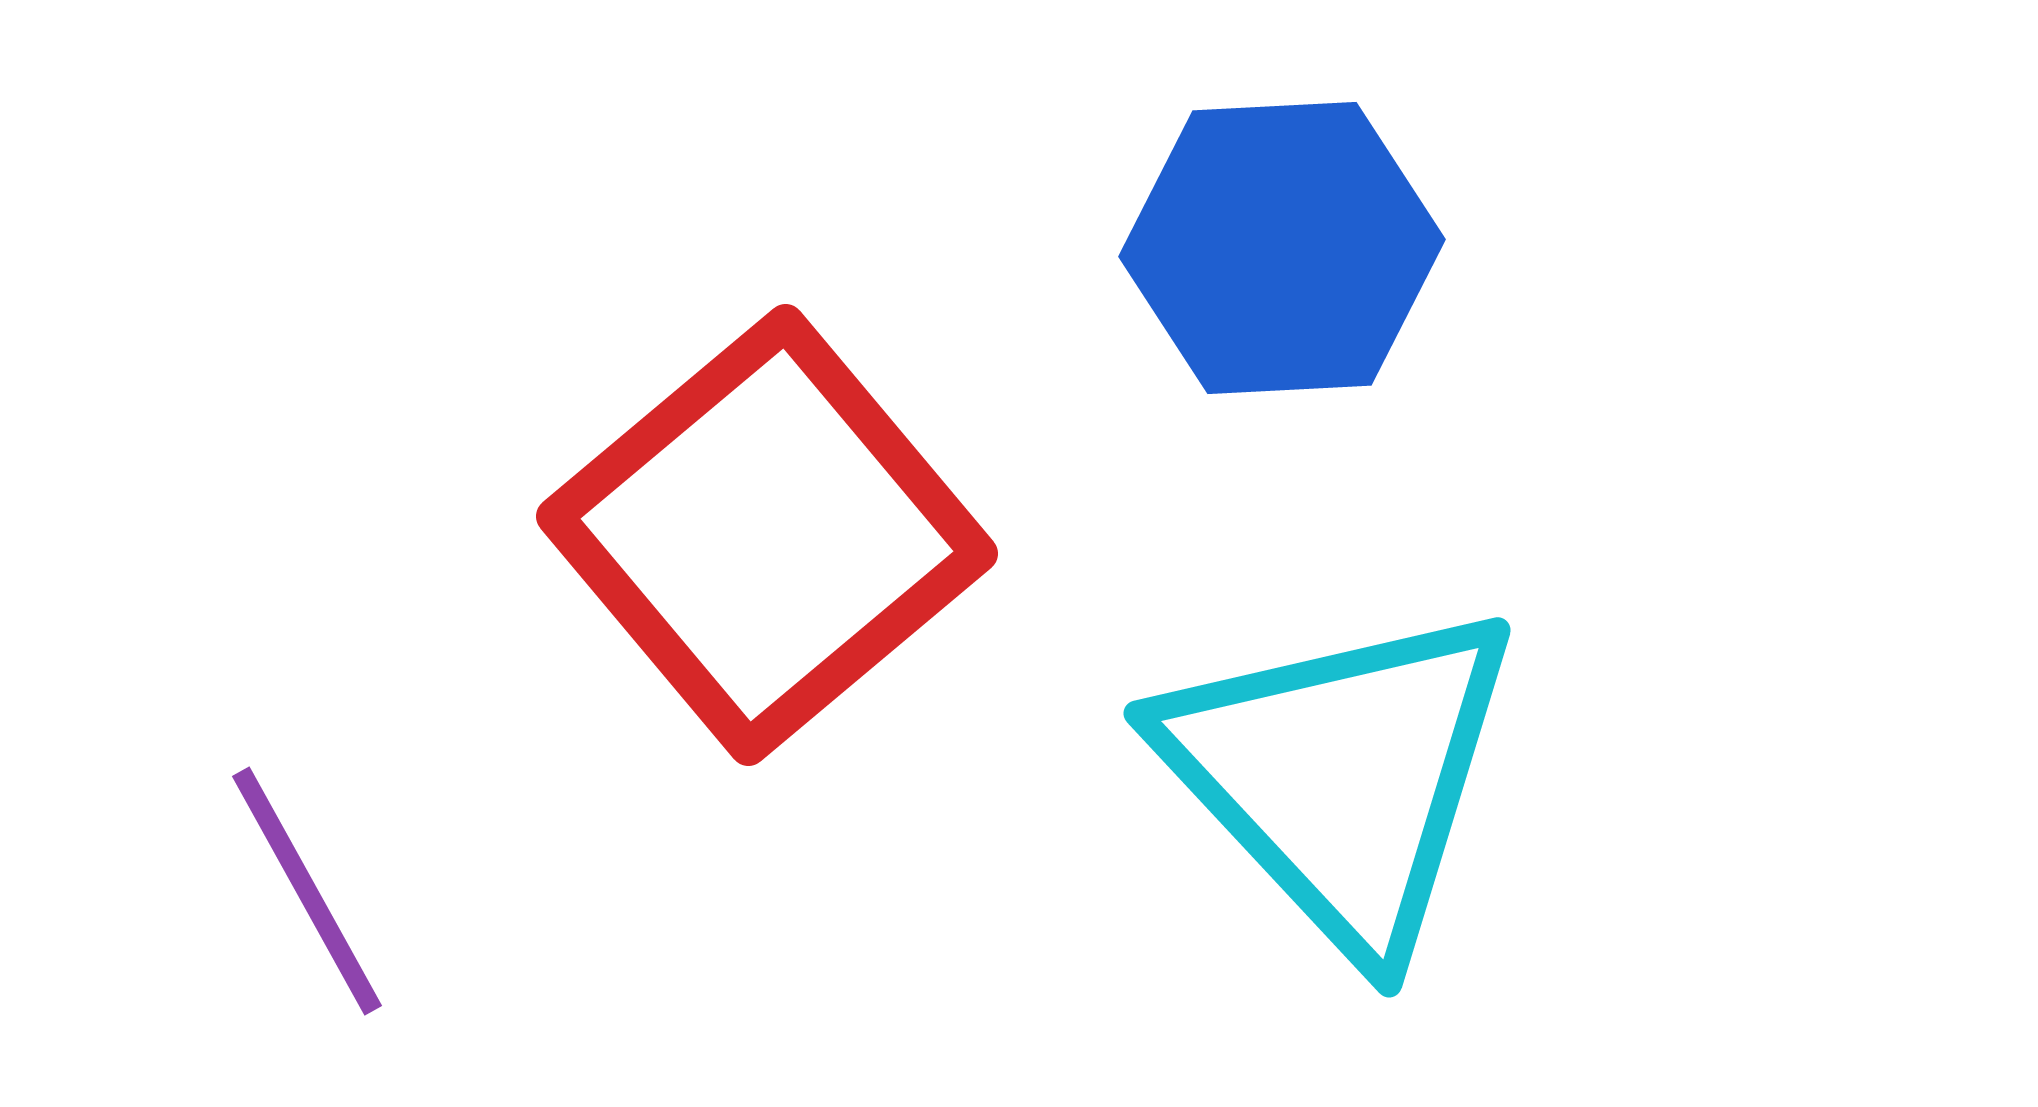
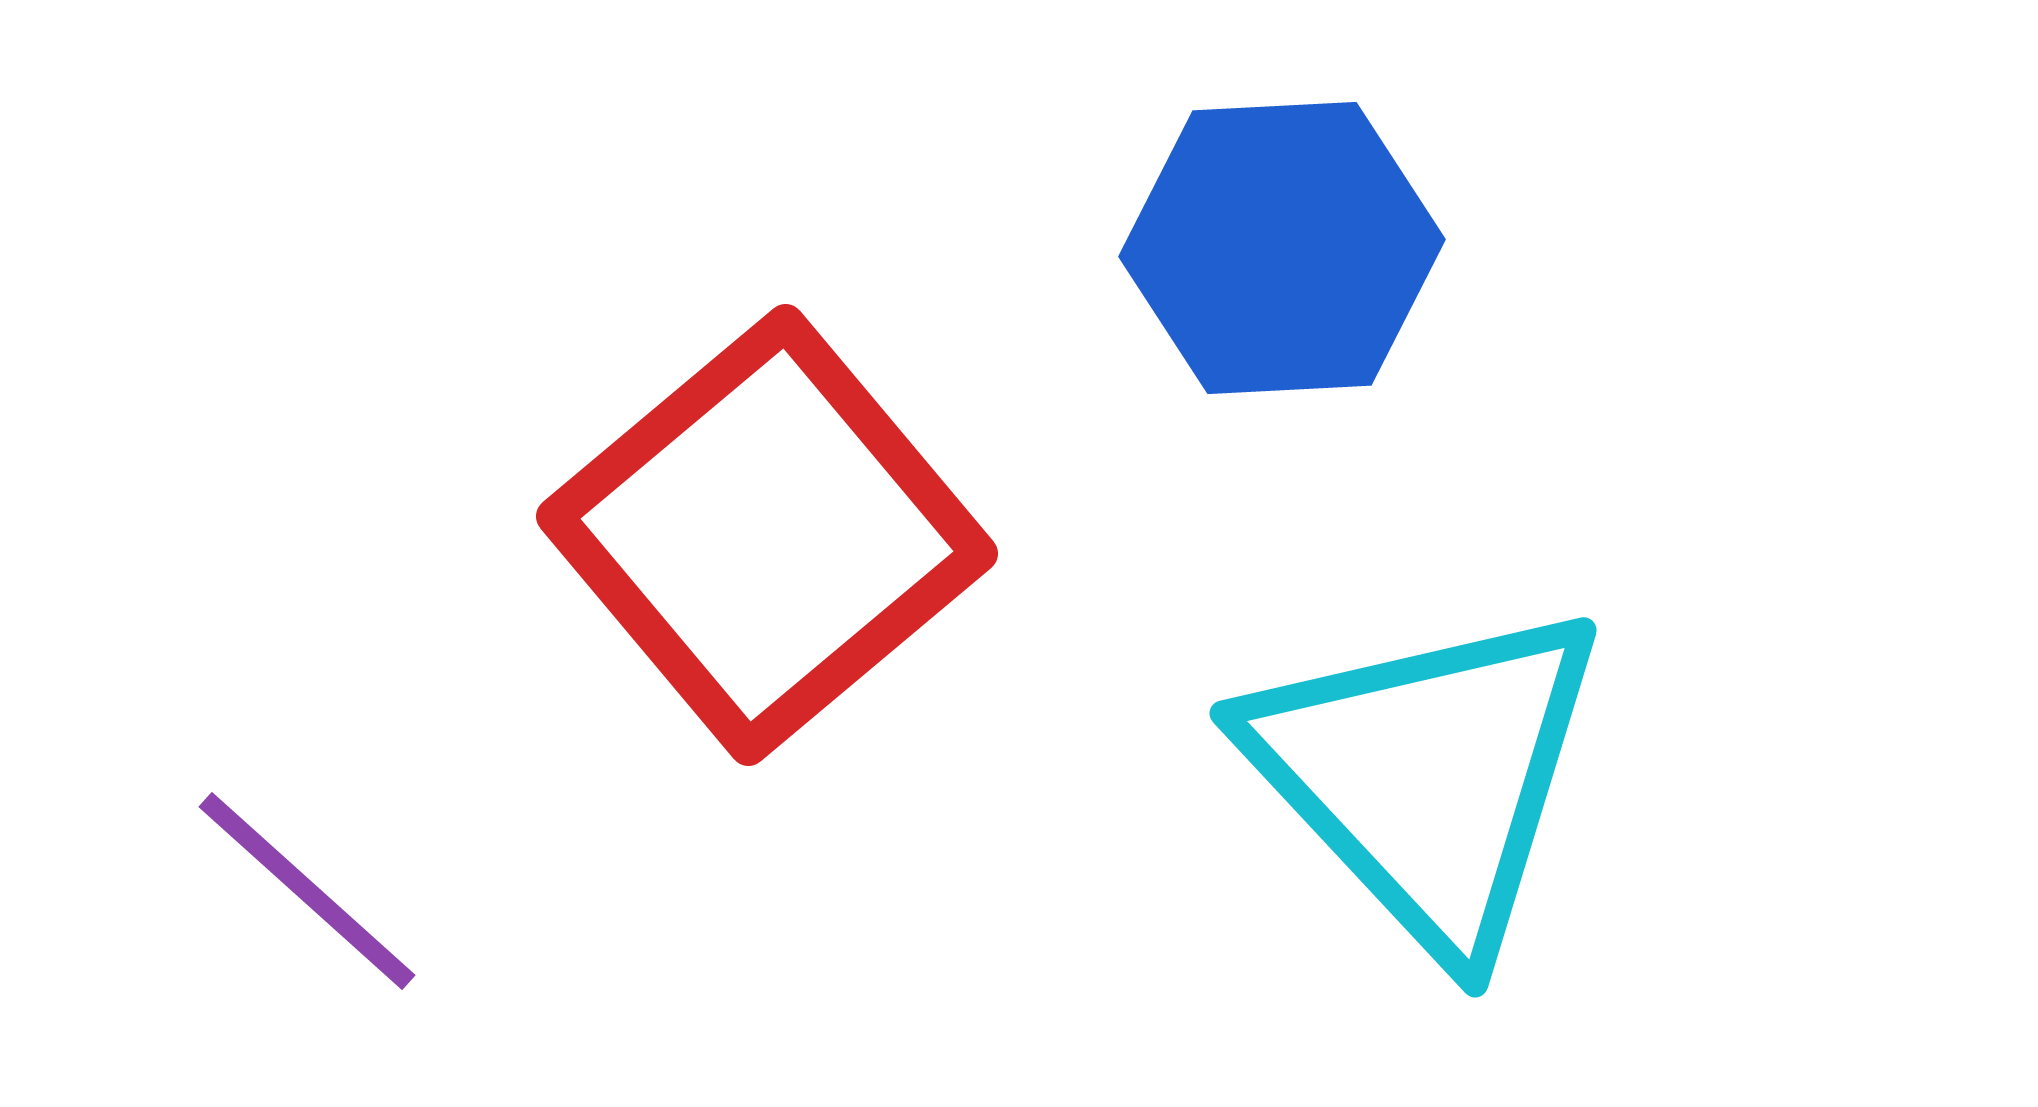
cyan triangle: moved 86 px right
purple line: rotated 19 degrees counterclockwise
